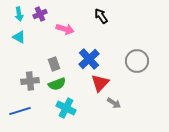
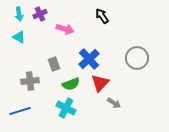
black arrow: moved 1 px right
gray circle: moved 3 px up
green semicircle: moved 14 px right
